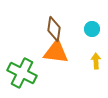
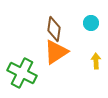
cyan circle: moved 1 px left, 6 px up
orange triangle: rotated 40 degrees counterclockwise
